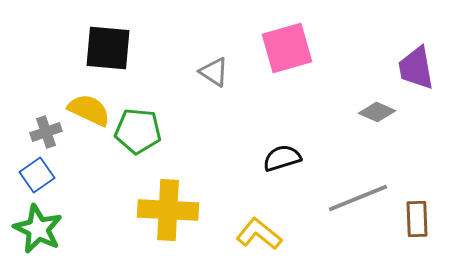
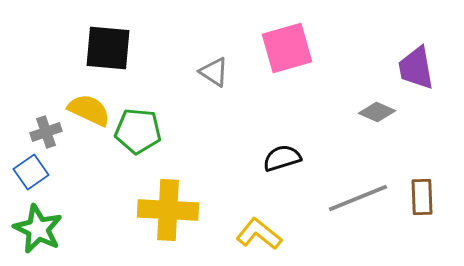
blue square: moved 6 px left, 3 px up
brown rectangle: moved 5 px right, 22 px up
